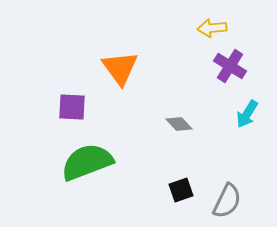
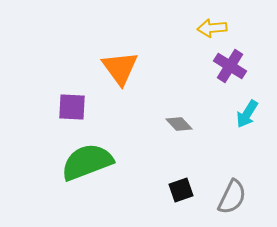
gray semicircle: moved 5 px right, 4 px up
